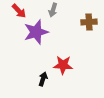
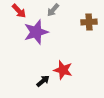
gray arrow: rotated 24 degrees clockwise
red star: moved 5 px down; rotated 12 degrees clockwise
black arrow: moved 2 px down; rotated 32 degrees clockwise
